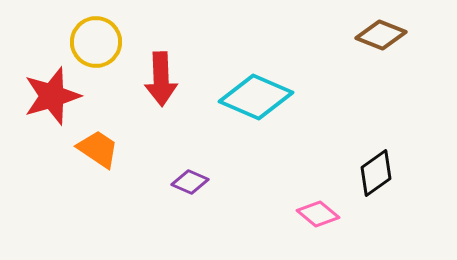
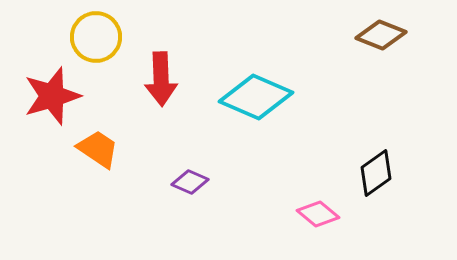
yellow circle: moved 5 px up
